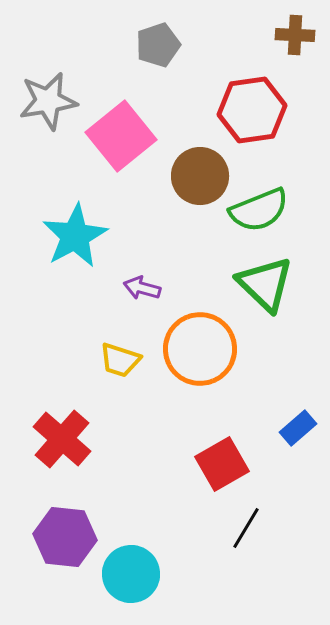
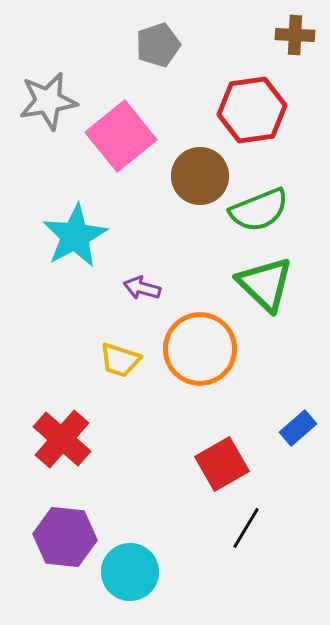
cyan circle: moved 1 px left, 2 px up
